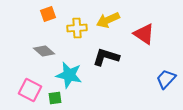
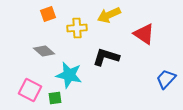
yellow arrow: moved 1 px right, 5 px up
